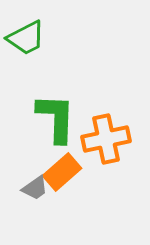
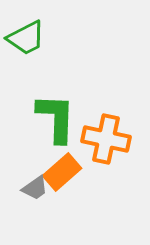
orange cross: rotated 24 degrees clockwise
